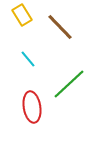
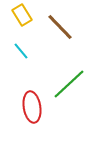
cyan line: moved 7 px left, 8 px up
